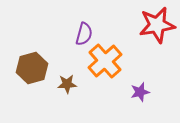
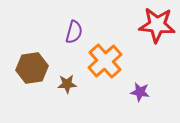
red star: rotated 15 degrees clockwise
purple semicircle: moved 10 px left, 2 px up
brown hexagon: rotated 8 degrees clockwise
purple star: rotated 24 degrees clockwise
